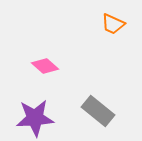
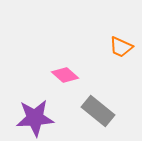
orange trapezoid: moved 8 px right, 23 px down
pink diamond: moved 20 px right, 9 px down
